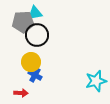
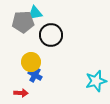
black circle: moved 14 px right
